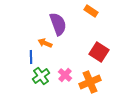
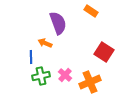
purple semicircle: moved 1 px up
red square: moved 5 px right
green cross: rotated 24 degrees clockwise
